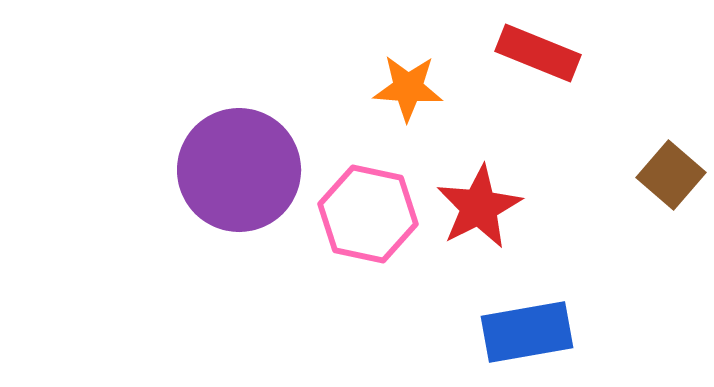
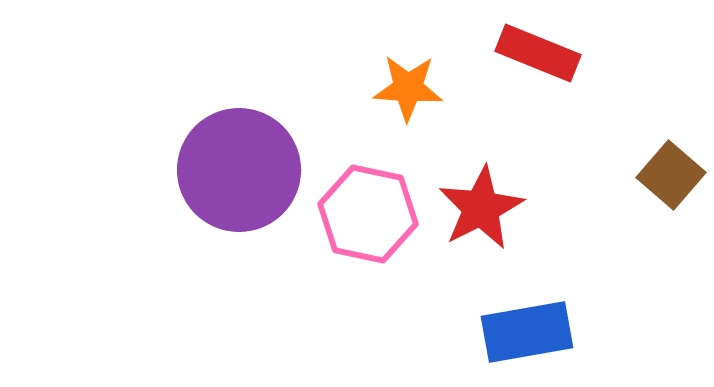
red star: moved 2 px right, 1 px down
